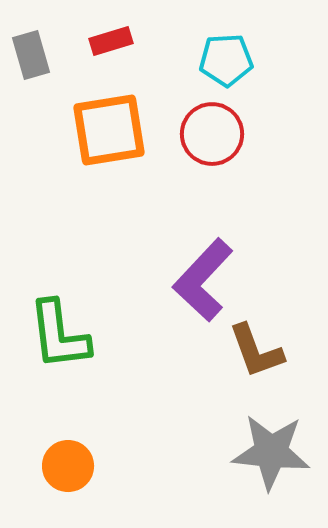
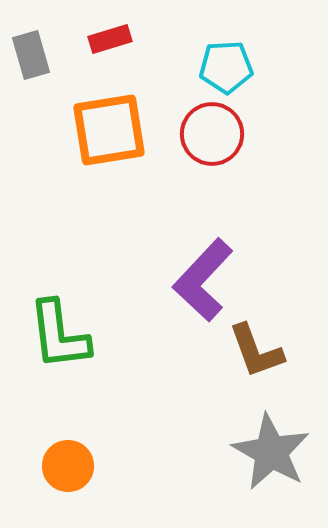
red rectangle: moved 1 px left, 2 px up
cyan pentagon: moved 7 px down
gray star: rotated 24 degrees clockwise
